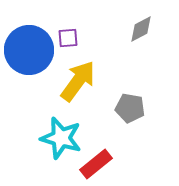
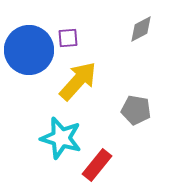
yellow arrow: rotated 6 degrees clockwise
gray pentagon: moved 6 px right, 2 px down
red rectangle: moved 1 px right, 1 px down; rotated 12 degrees counterclockwise
